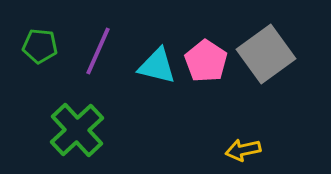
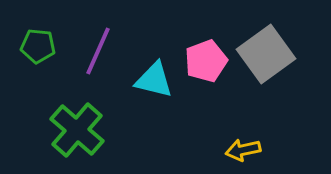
green pentagon: moved 2 px left
pink pentagon: rotated 18 degrees clockwise
cyan triangle: moved 3 px left, 14 px down
green cross: rotated 6 degrees counterclockwise
